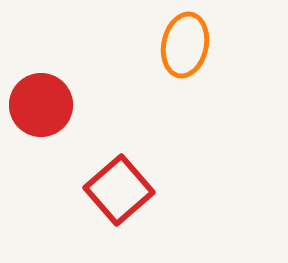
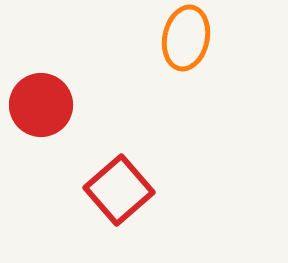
orange ellipse: moved 1 px right, 7 px up
